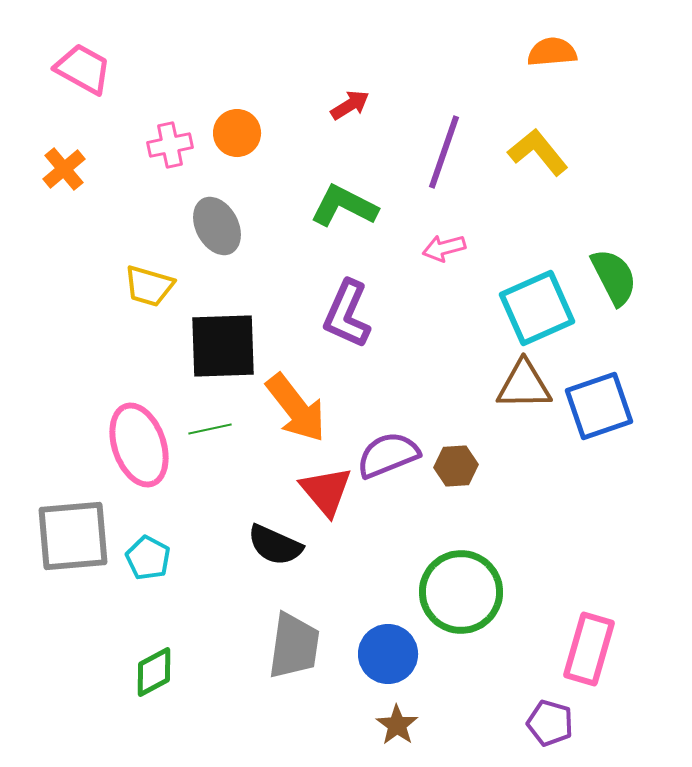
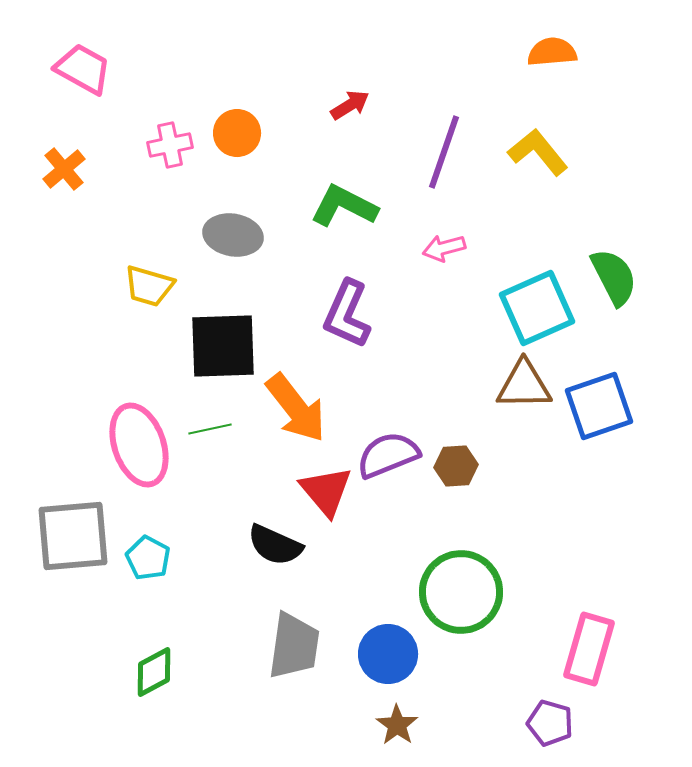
gray ellipse: moved 16 px right, 9 px down; rotated 52 degrees counterclockwise
